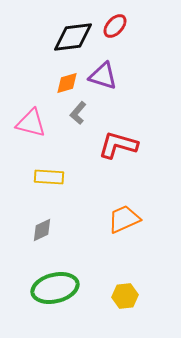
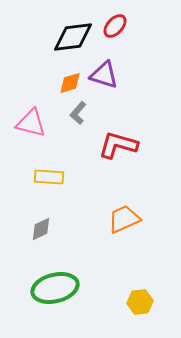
purple triangle: moved 1 px right, 1 px up
orange diamond: moved 3 px right
gray diamond: moved 1 px left, 1 px up
yellow hexagon: moved 15 px right, 6 px down
